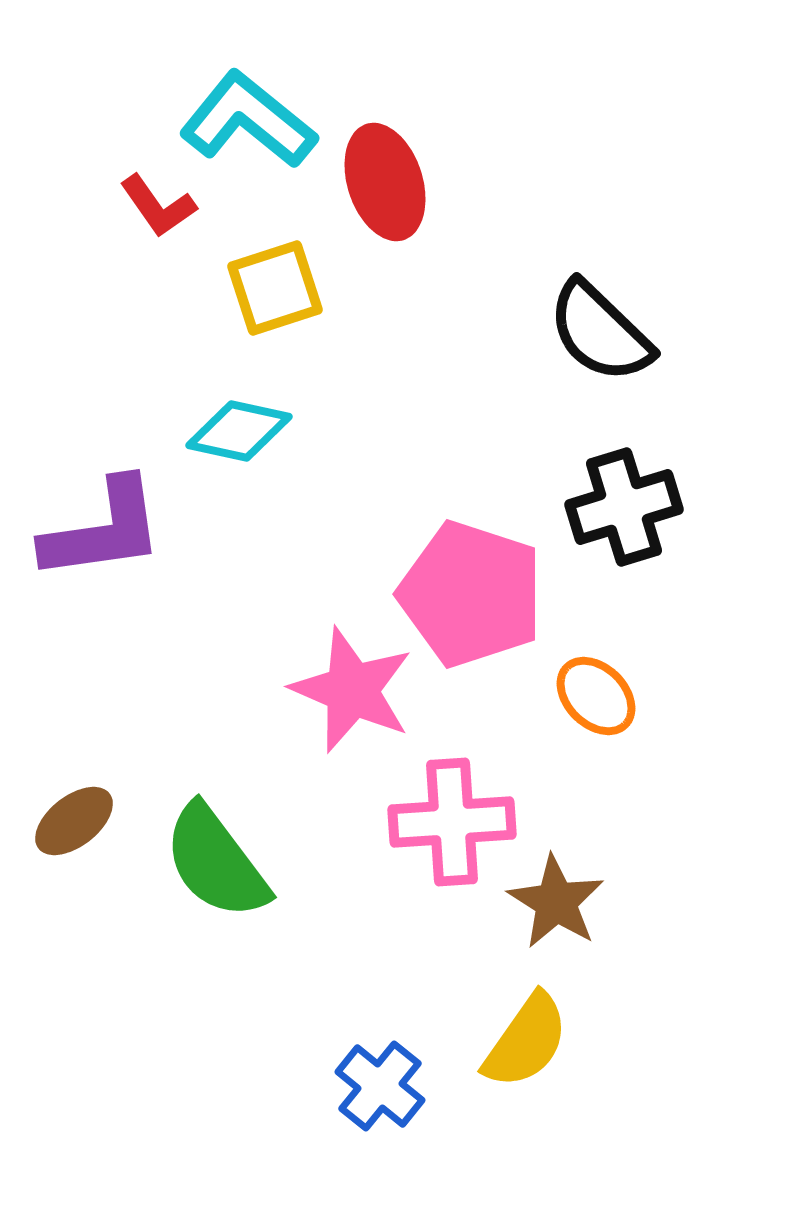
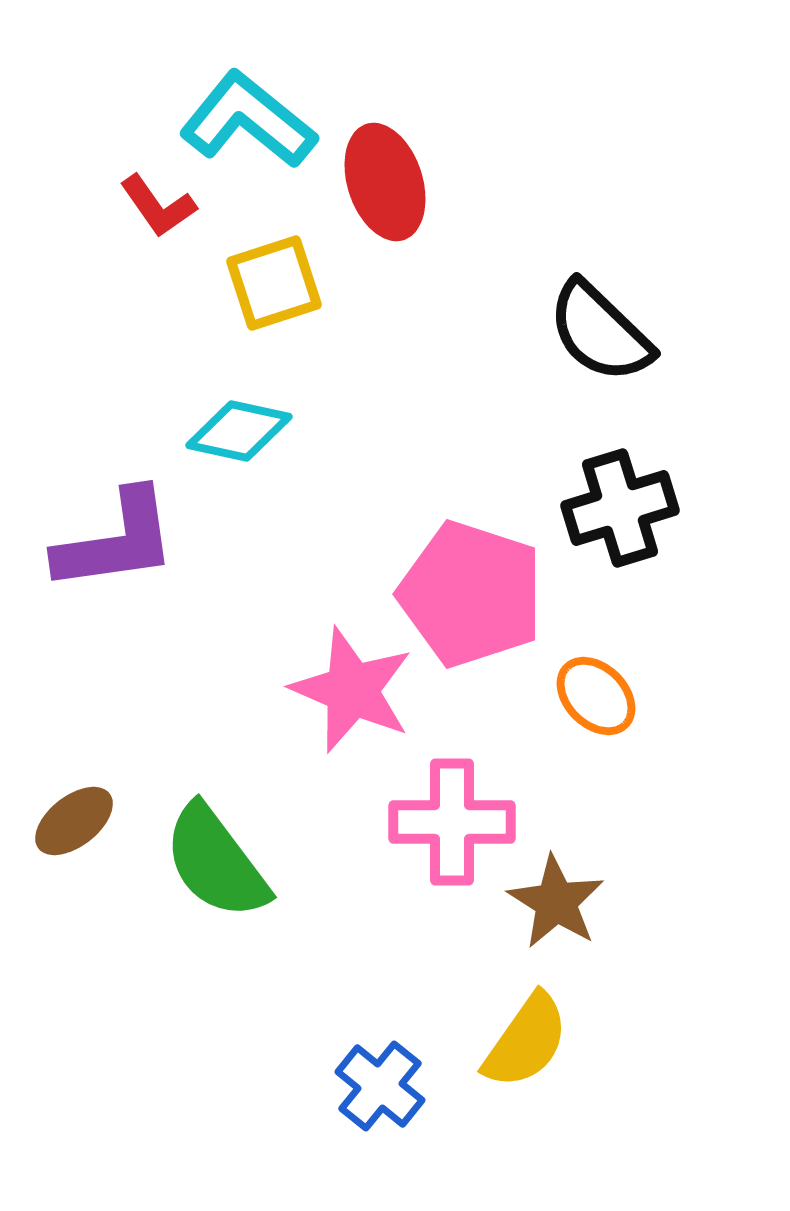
yellow square: moved 1 px left, 5 px up
black cross: moved 4 px left, 1 px down
purple L-shape: moved 13 px right, 11 px down
pink cross: rotated 4 degrees clockwise
